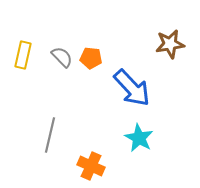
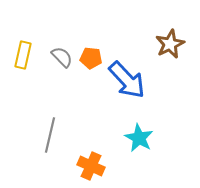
brown star: rotated 16 degrees counterclockwise
blue arrow: moved 5 px left, 8 px up
